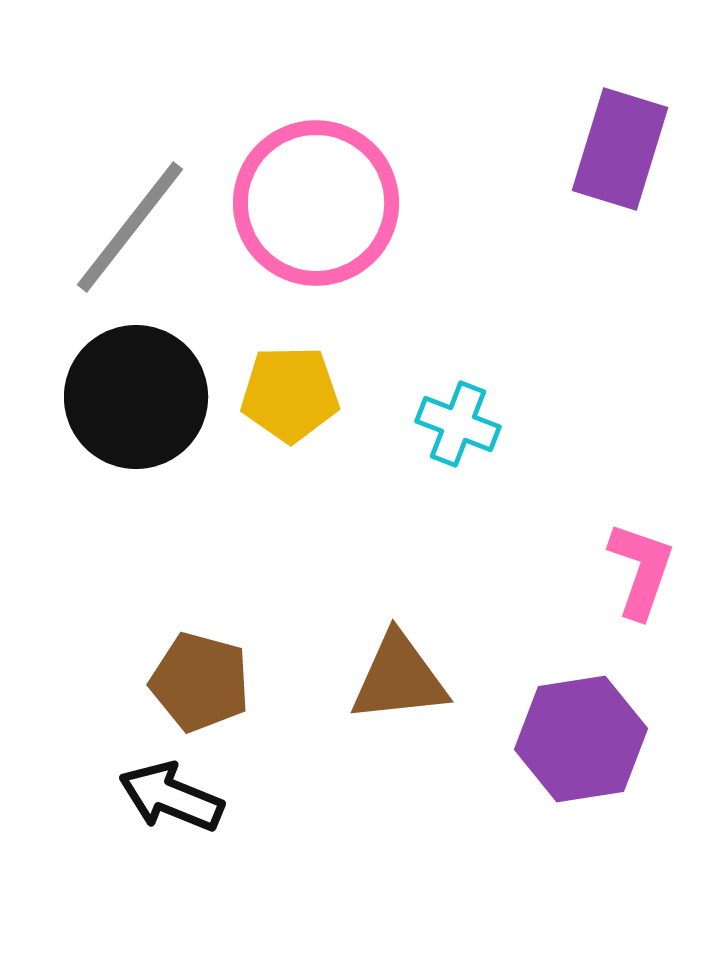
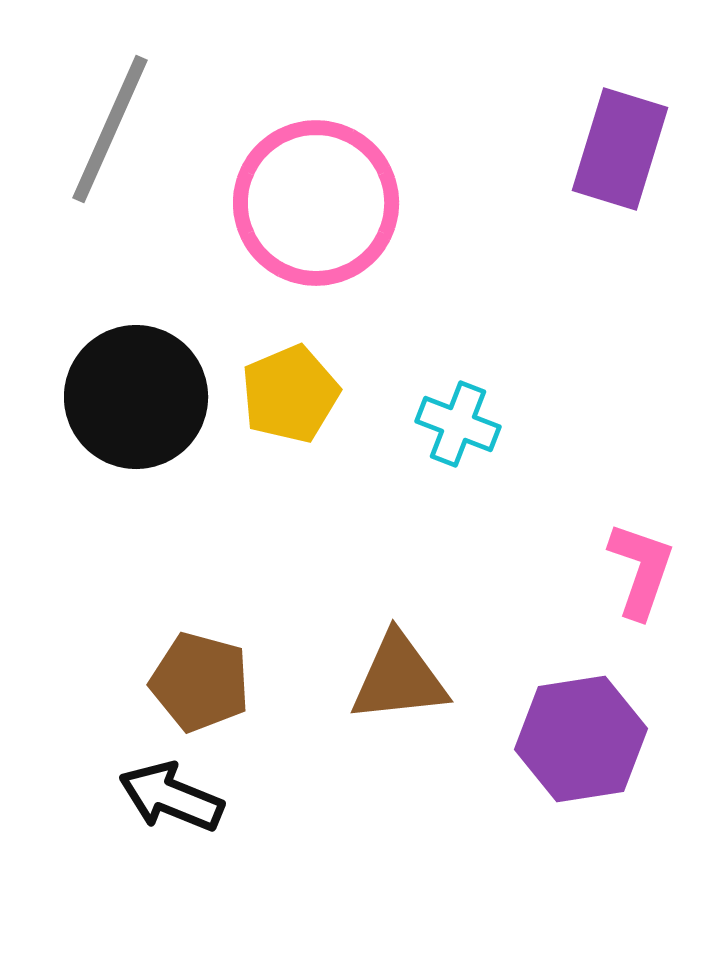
gray line: moved 20 px left, 98 px up; rotated 14 degrees counterclockwise
yellow pentagon: rotated 22 degrees counterclockwise
